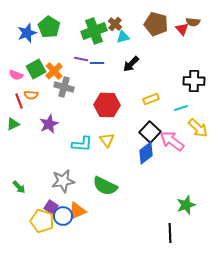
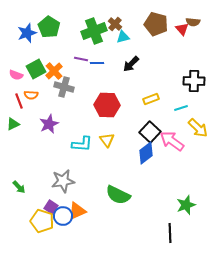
green semicircle: moved 13 px right, 9 px down
